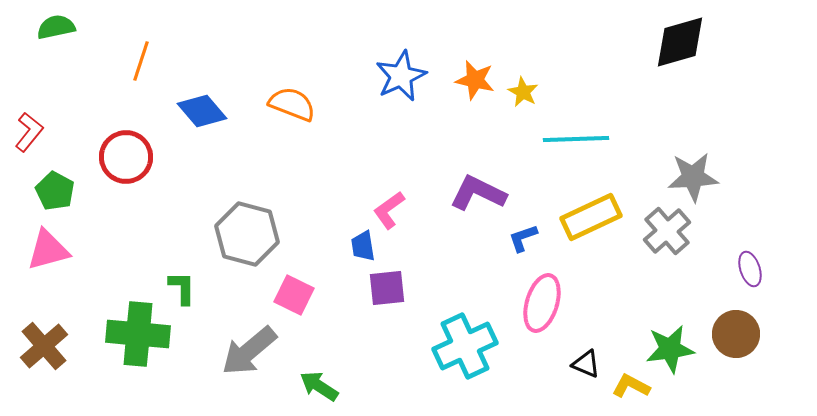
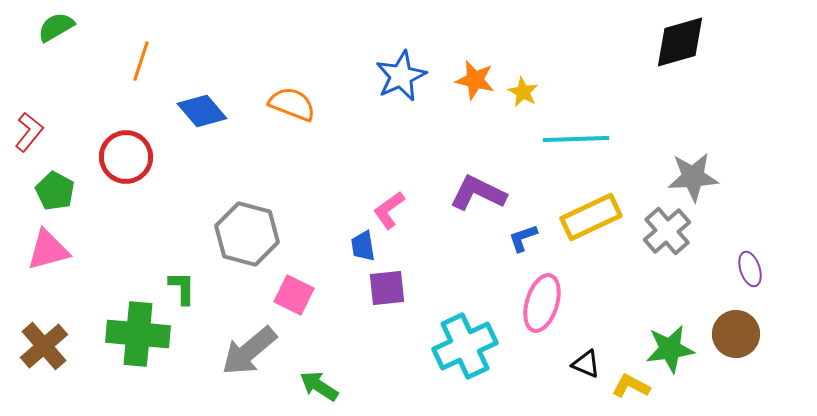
green semicircle: rotated 18 degrees counterclockwise
